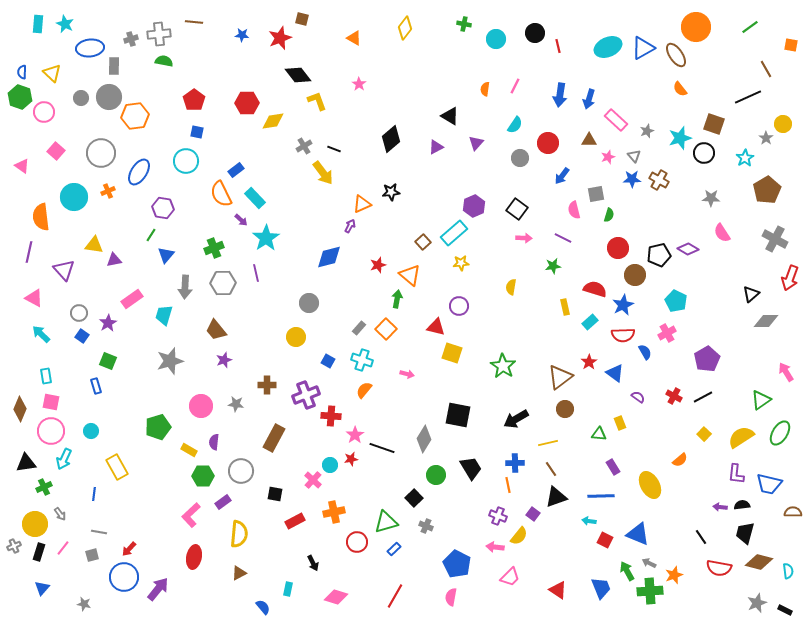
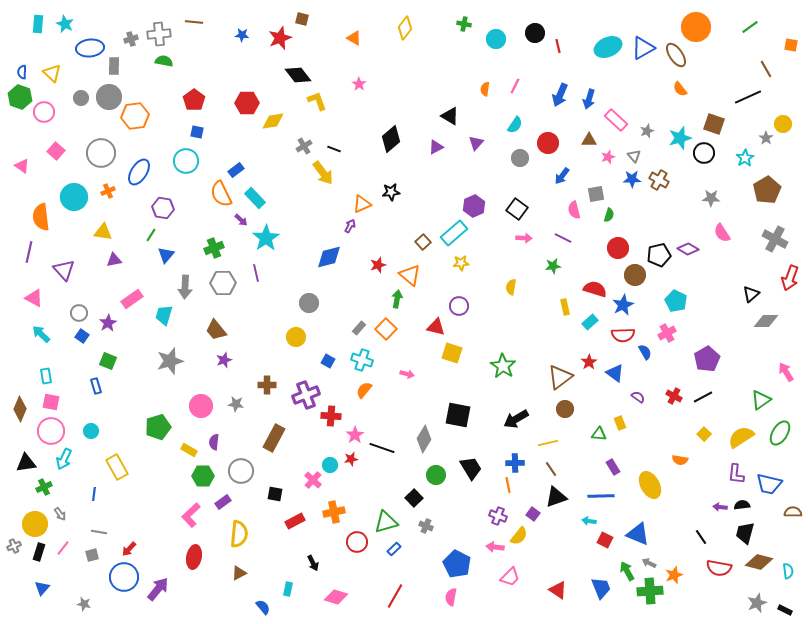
blue arrow at (560, 95): rotated 15 degrees clockwise
yellow triangle at (94, 245): moved 9 px right, 13 px up
orange semicircle at (680, 460): rotated 49 degrees clockwise
